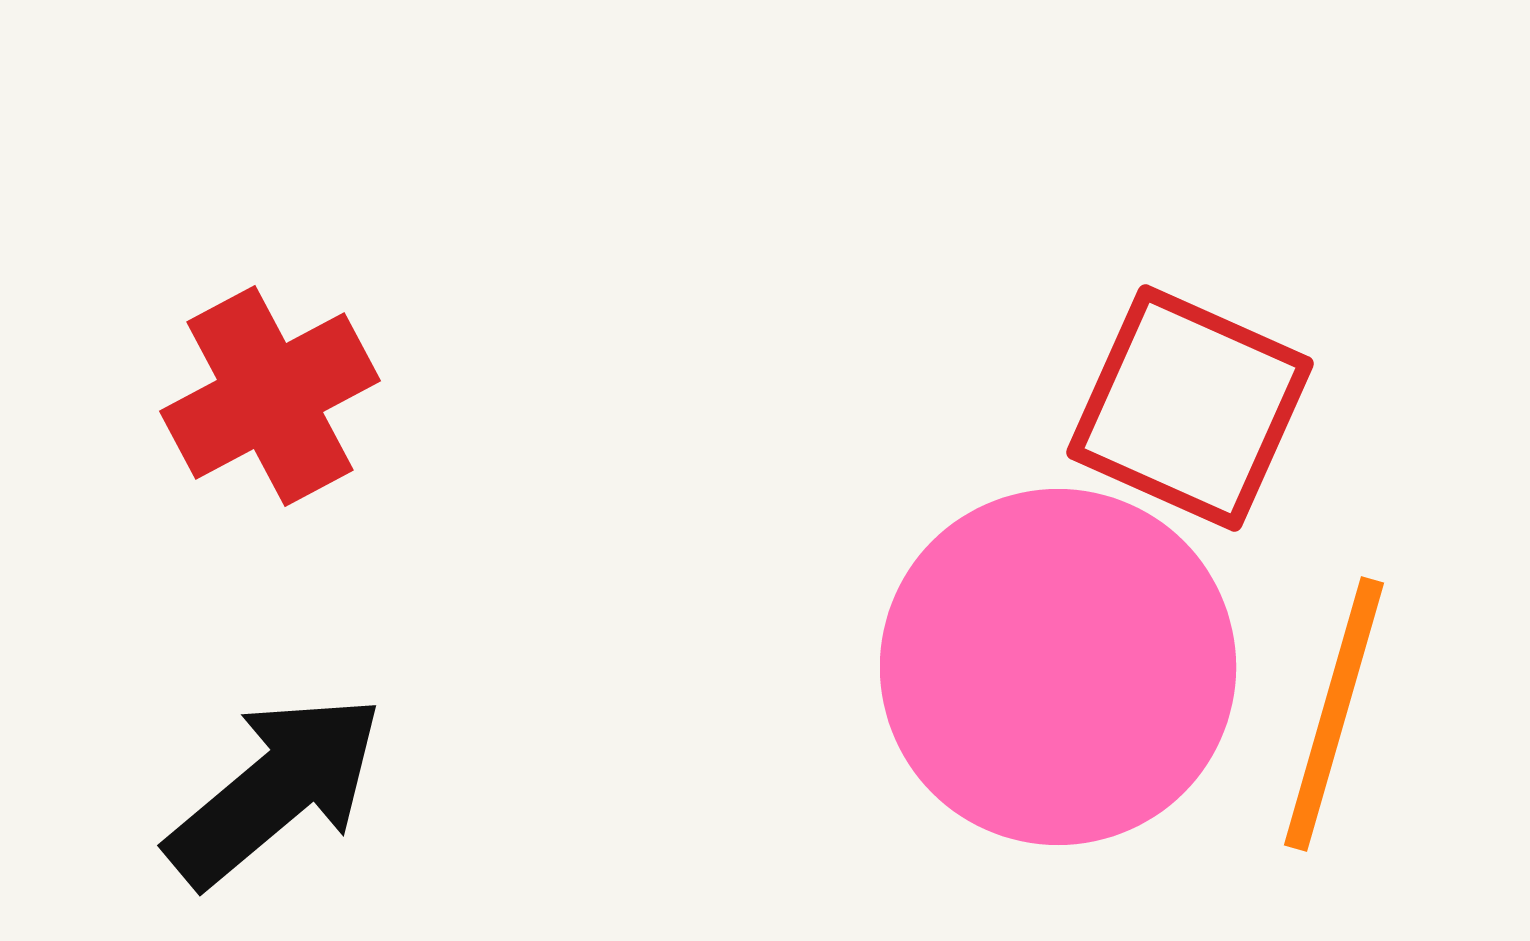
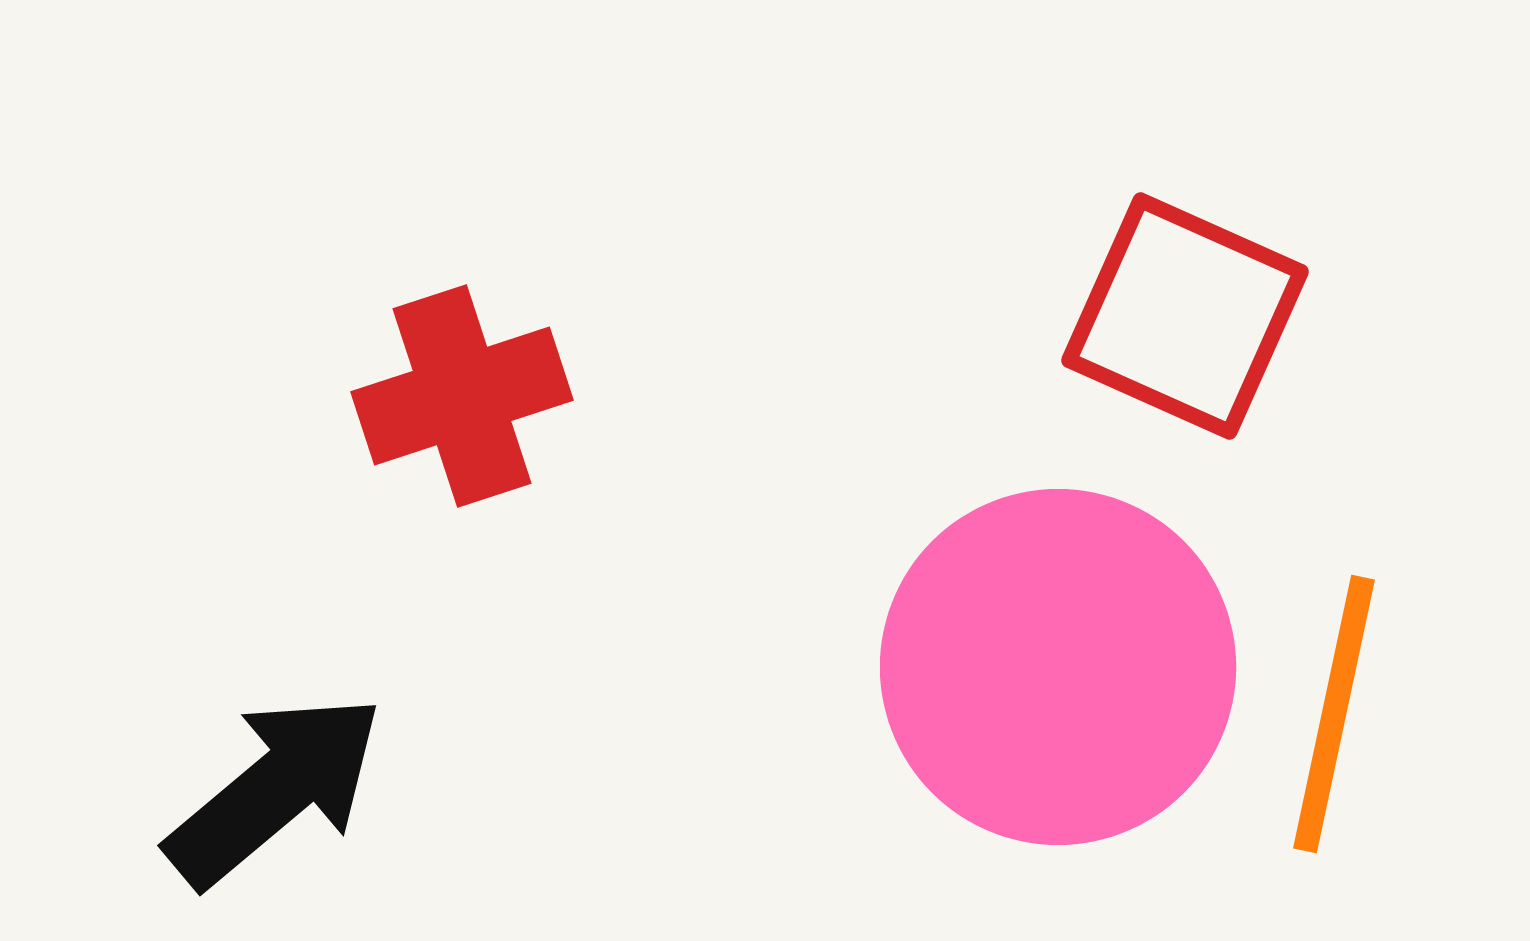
red cross: moved 192 px right; rotated 10 degrees clockwise
red square: moved 5 px left, 92 px up
orange line: rotated 4 degrees counterclockwise
